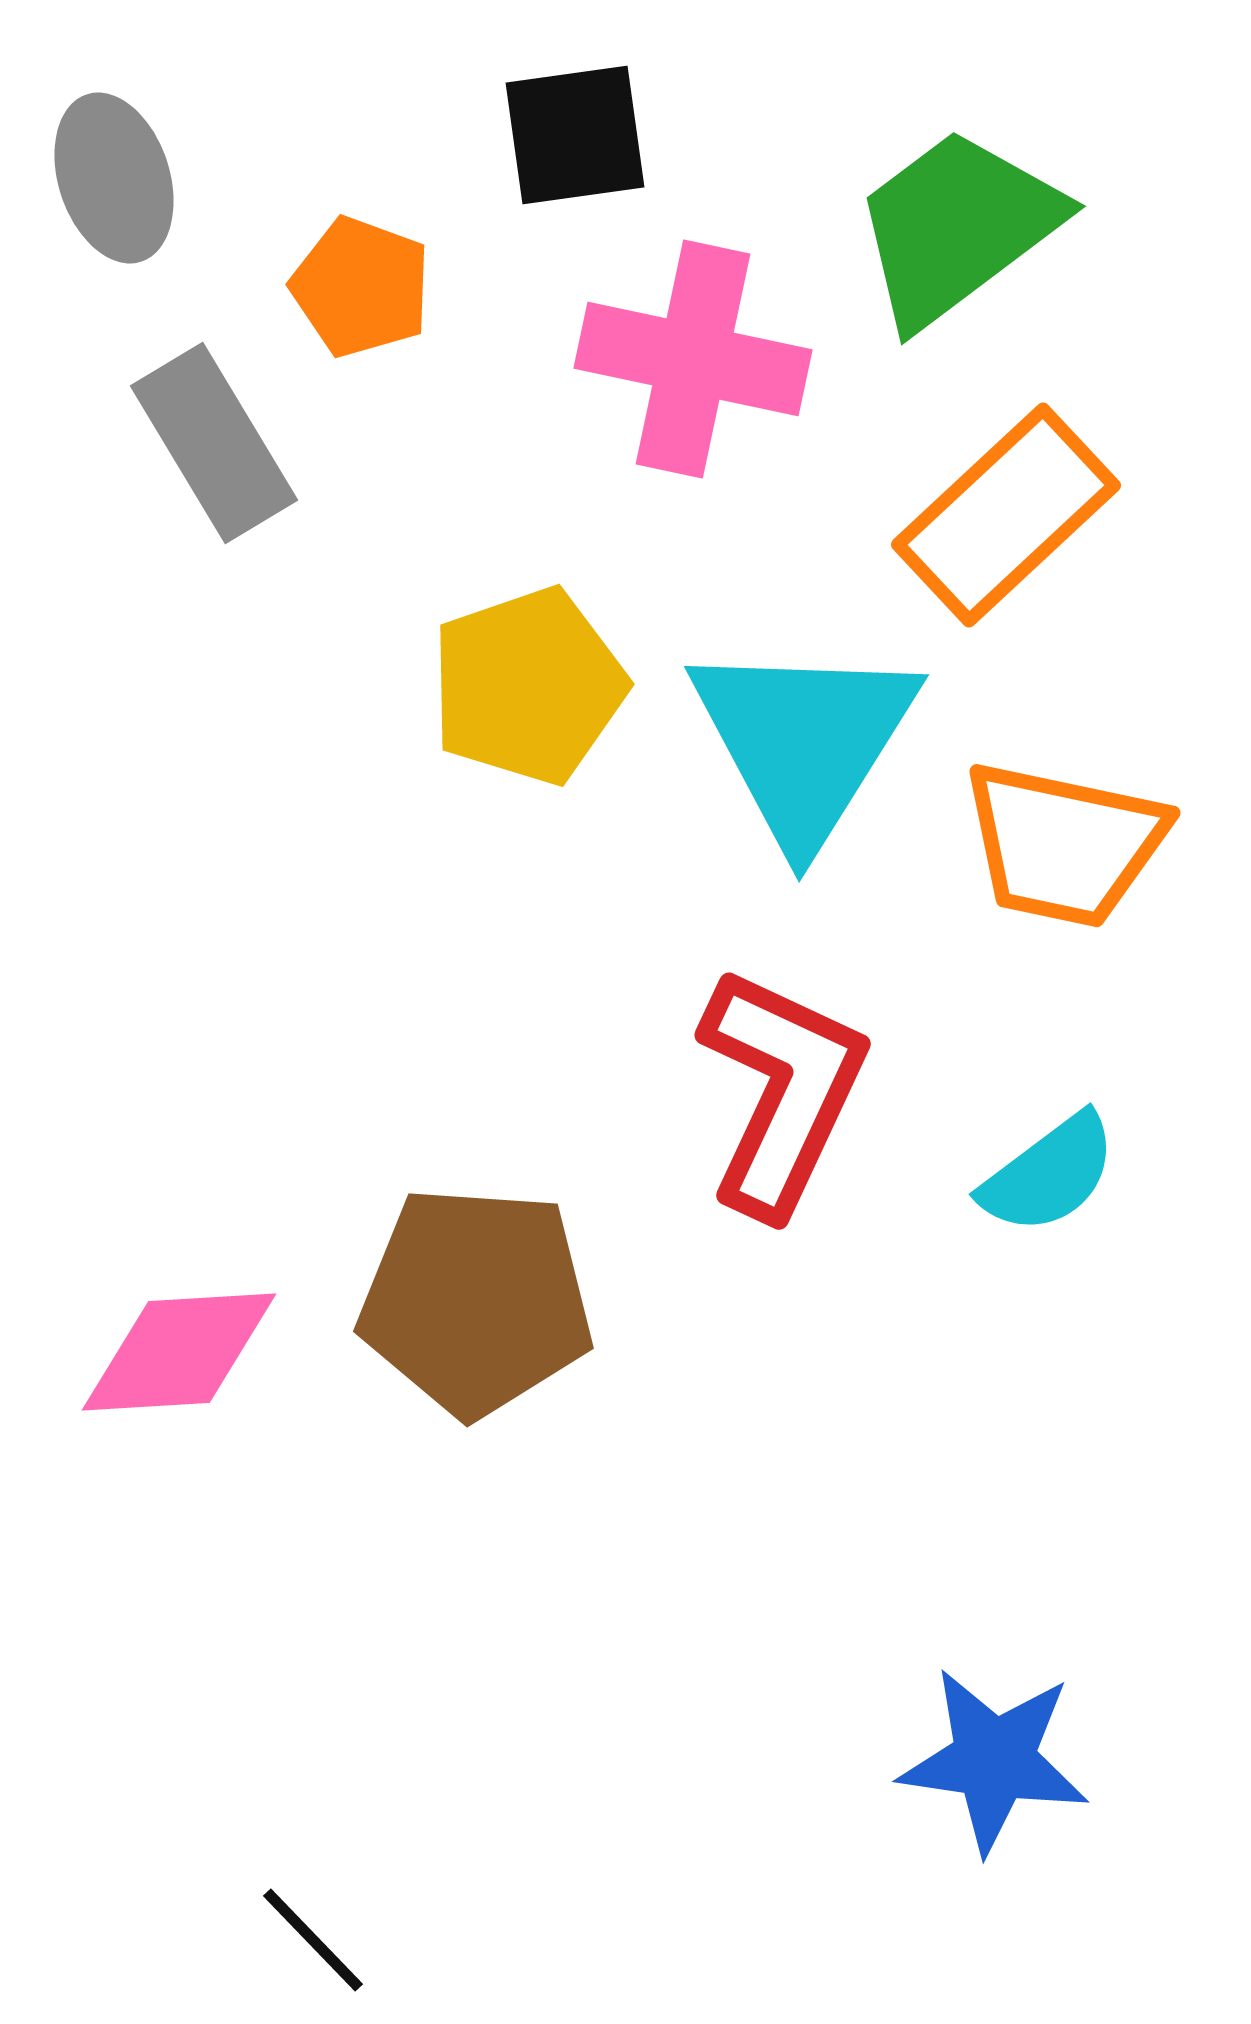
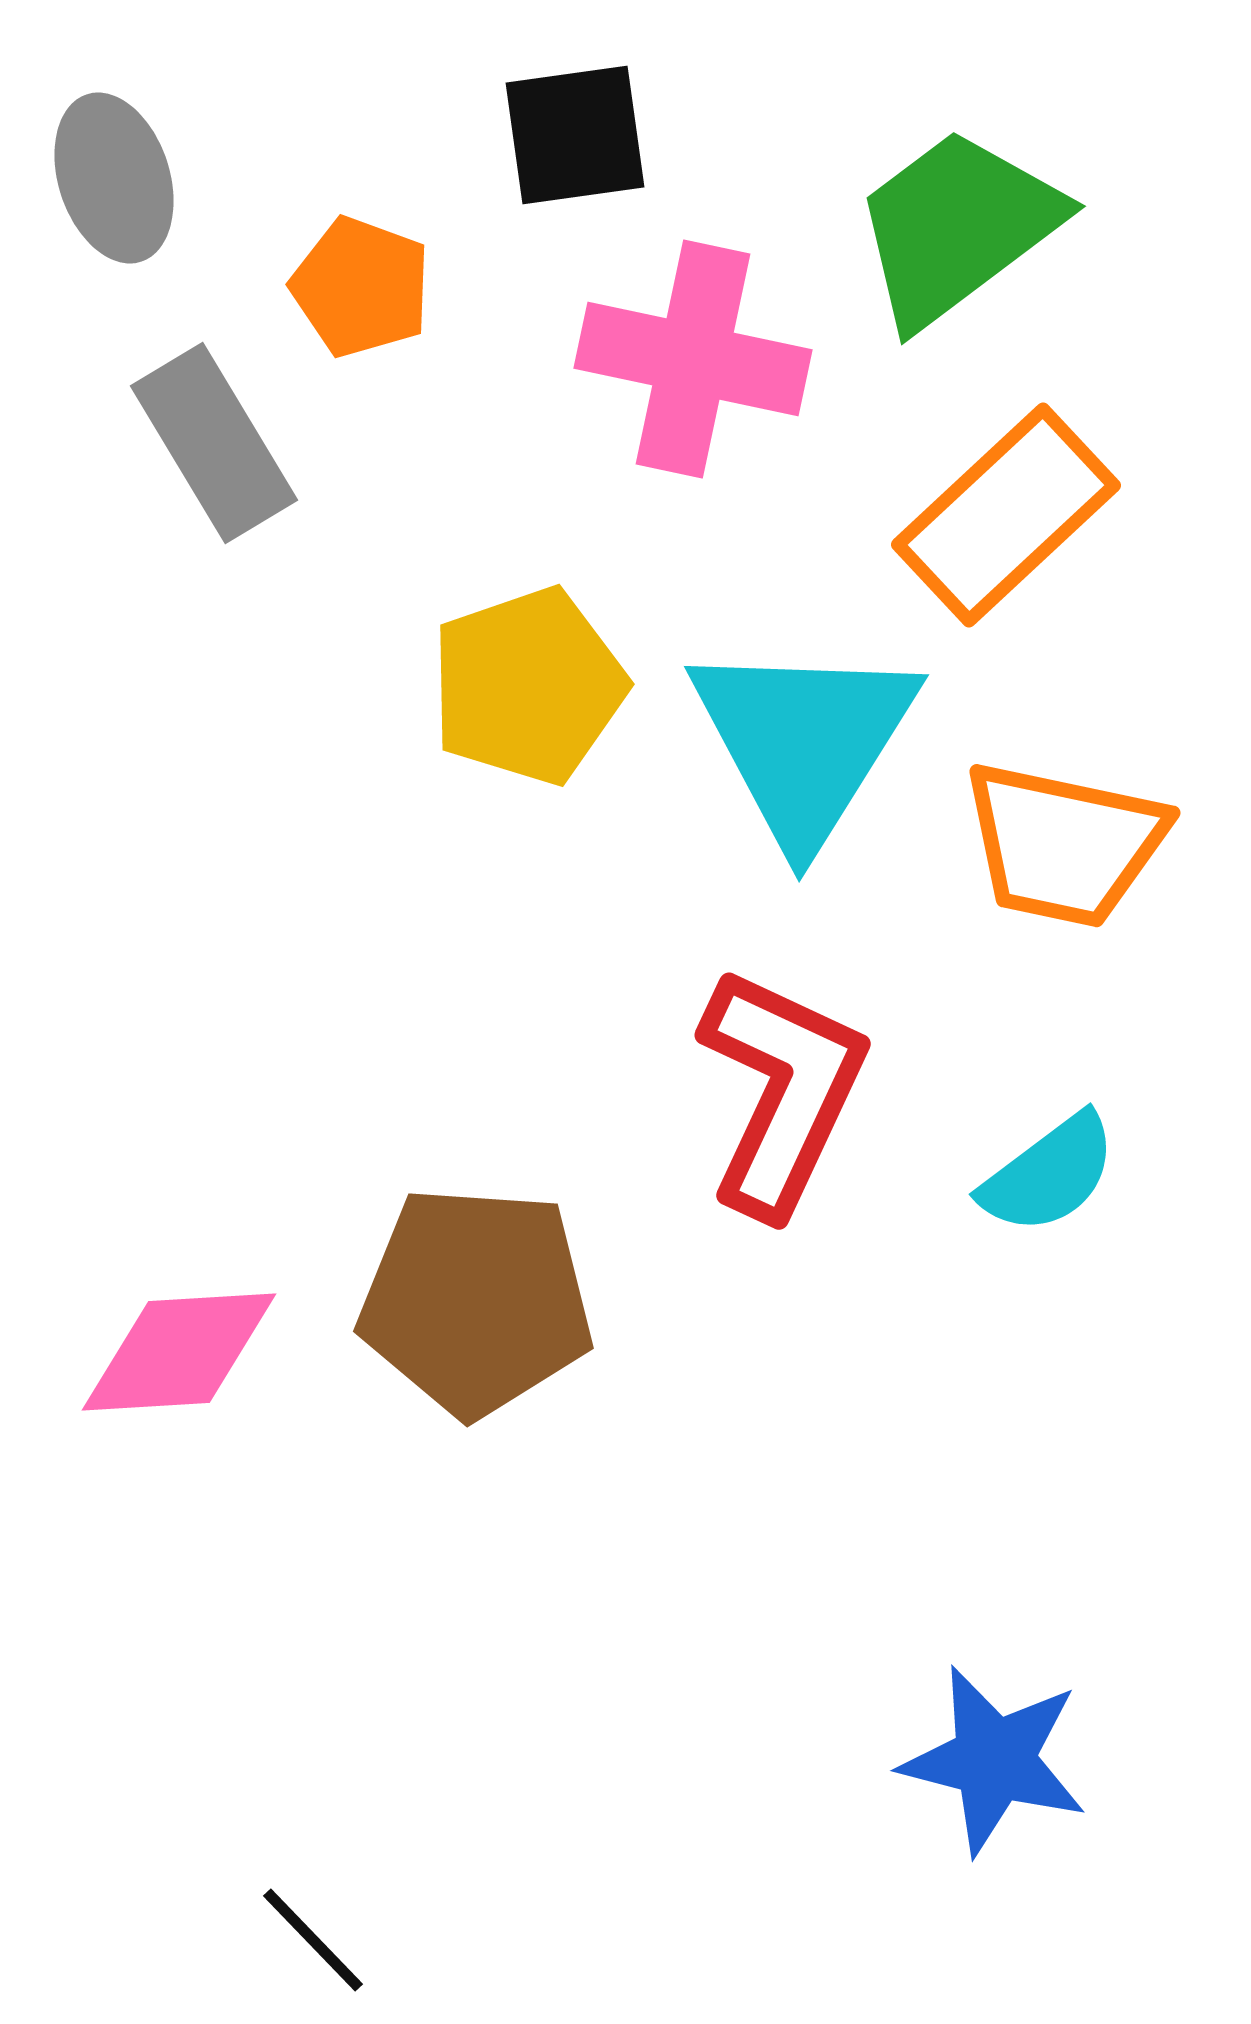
blue star: rotated 6 degrees clockwise
